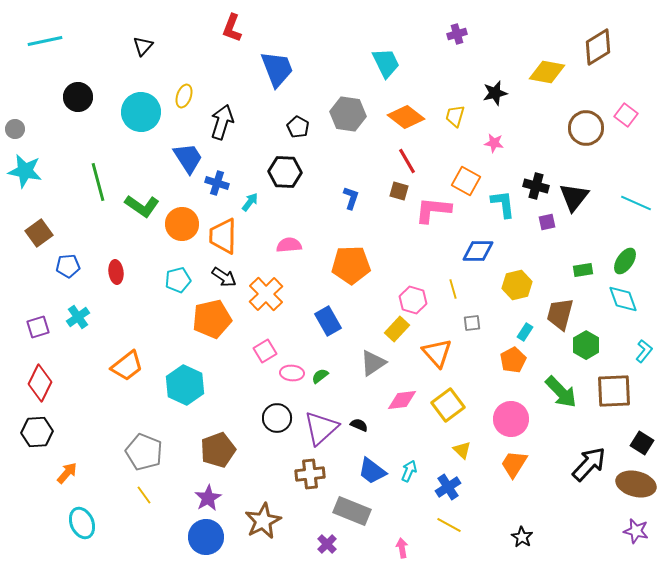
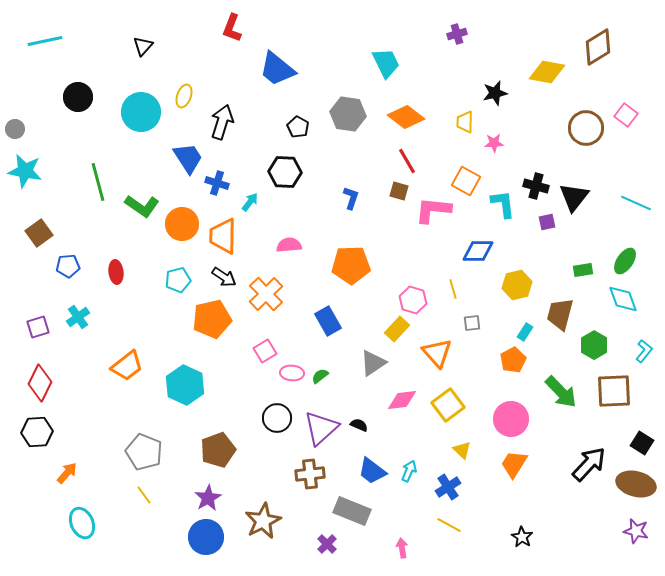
blue trapezoid at (277, 69): rotated 150 degrees clockwise
yellow trapezoid at (455, 116): moved 10 px right, 6 px down; rotated 15 degrees counterclockwise
pink star at (494, 143): rotated 12 degrees counterclockwise
green hexagon at (586, 345): moved 8 px right
